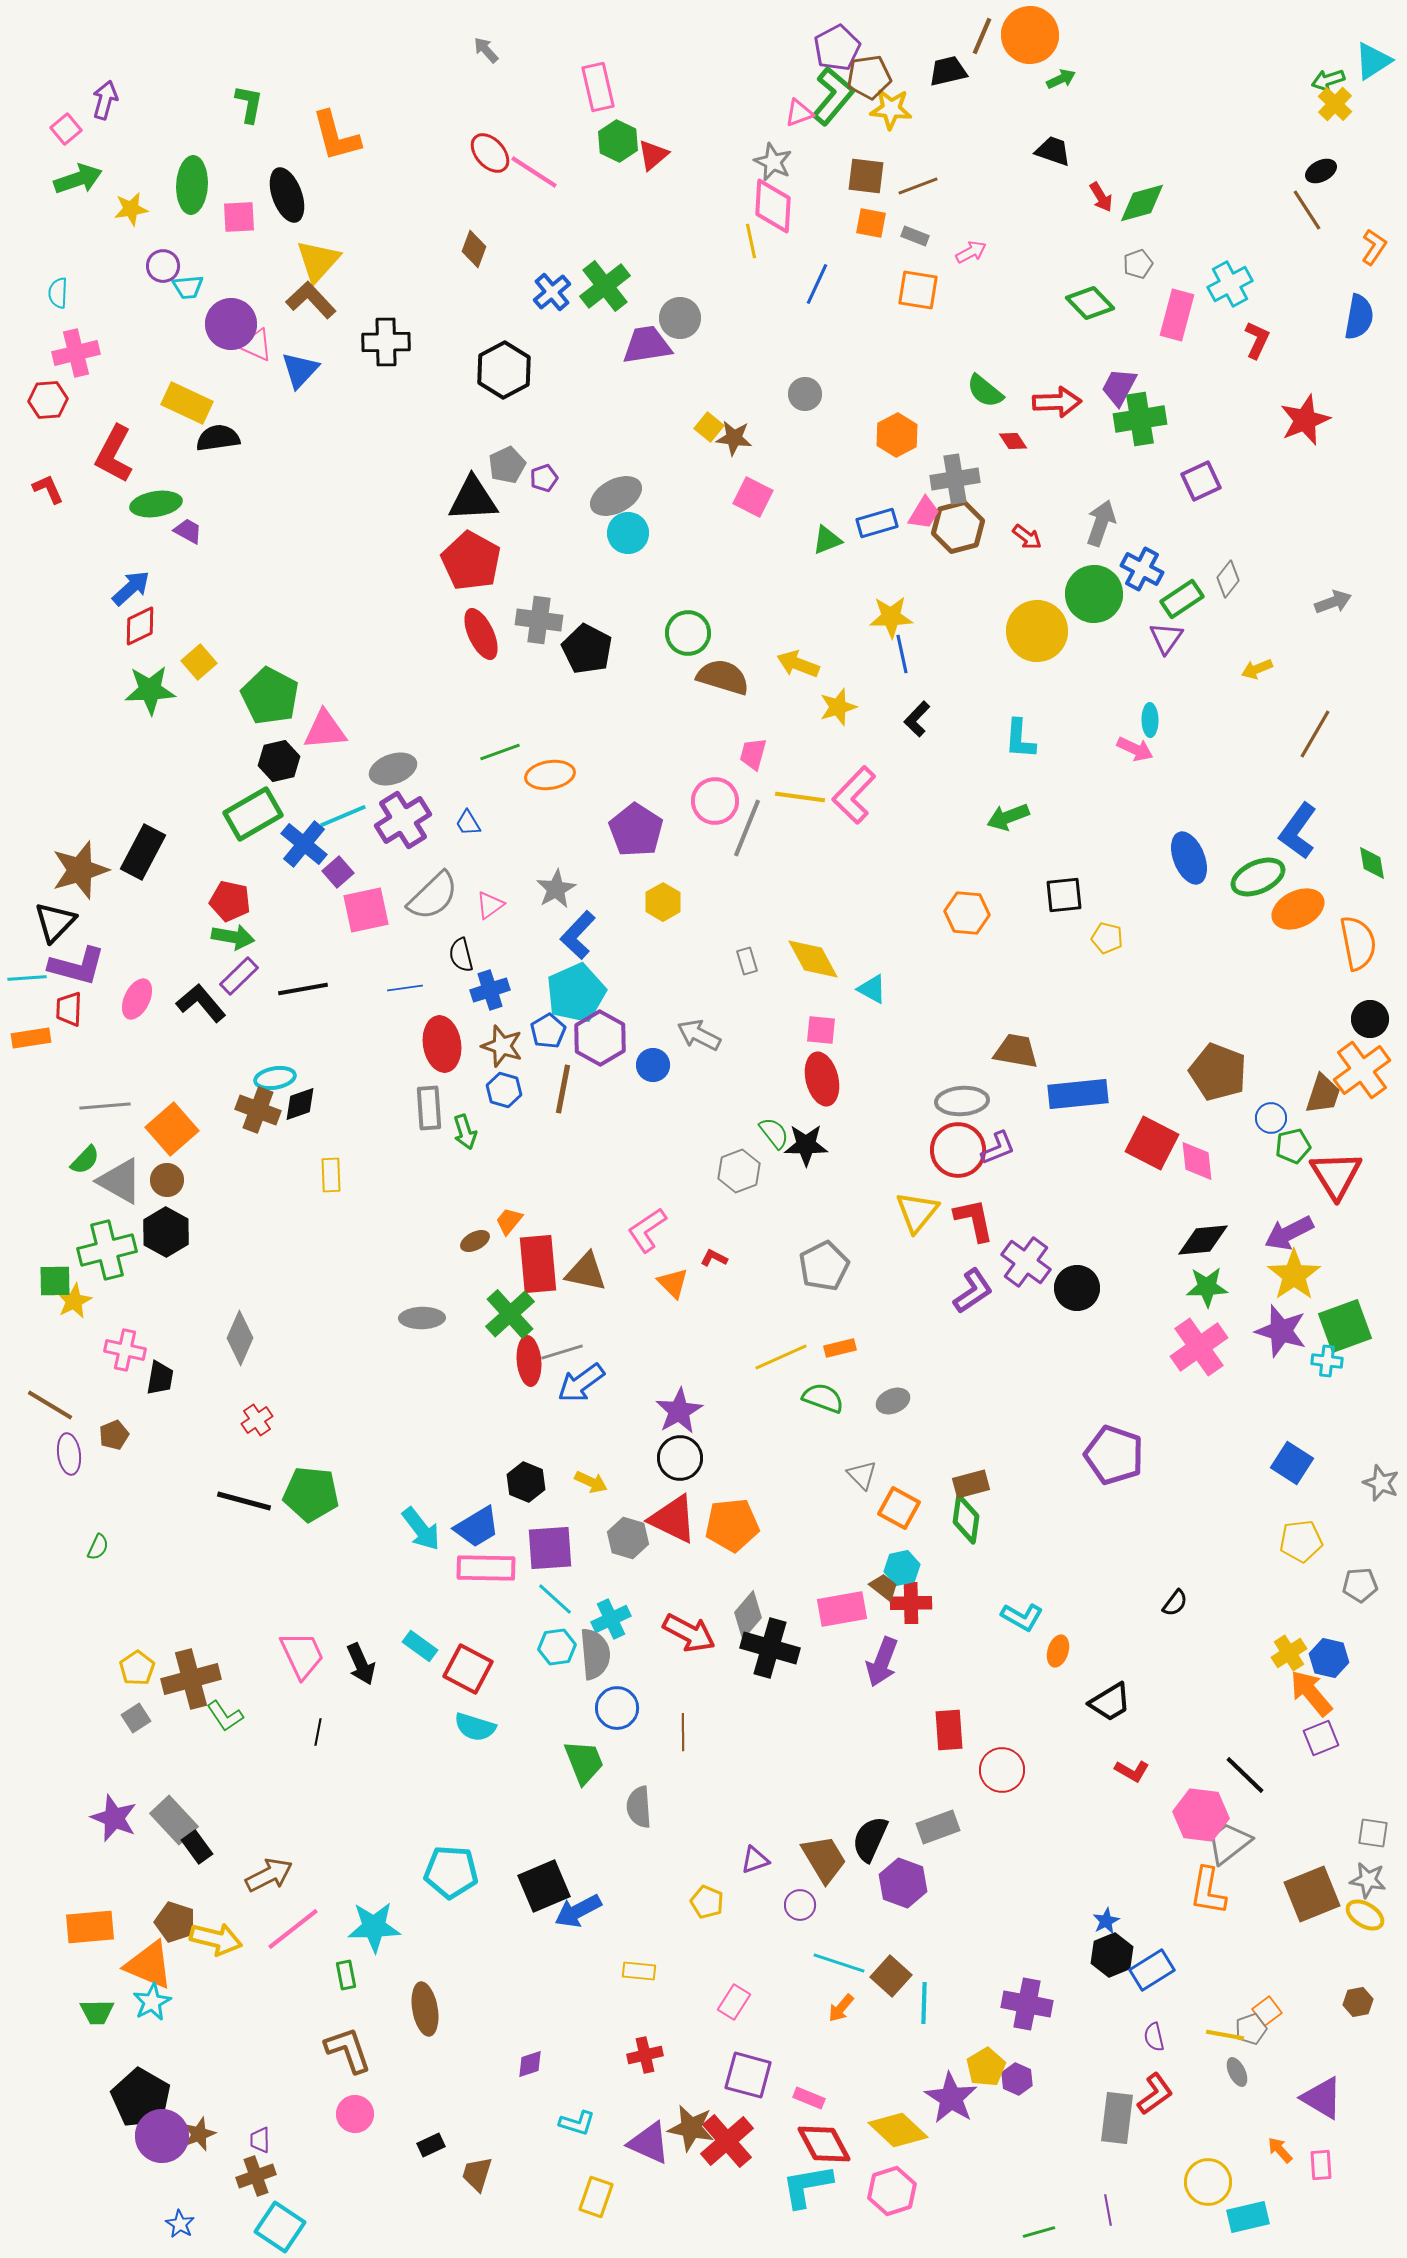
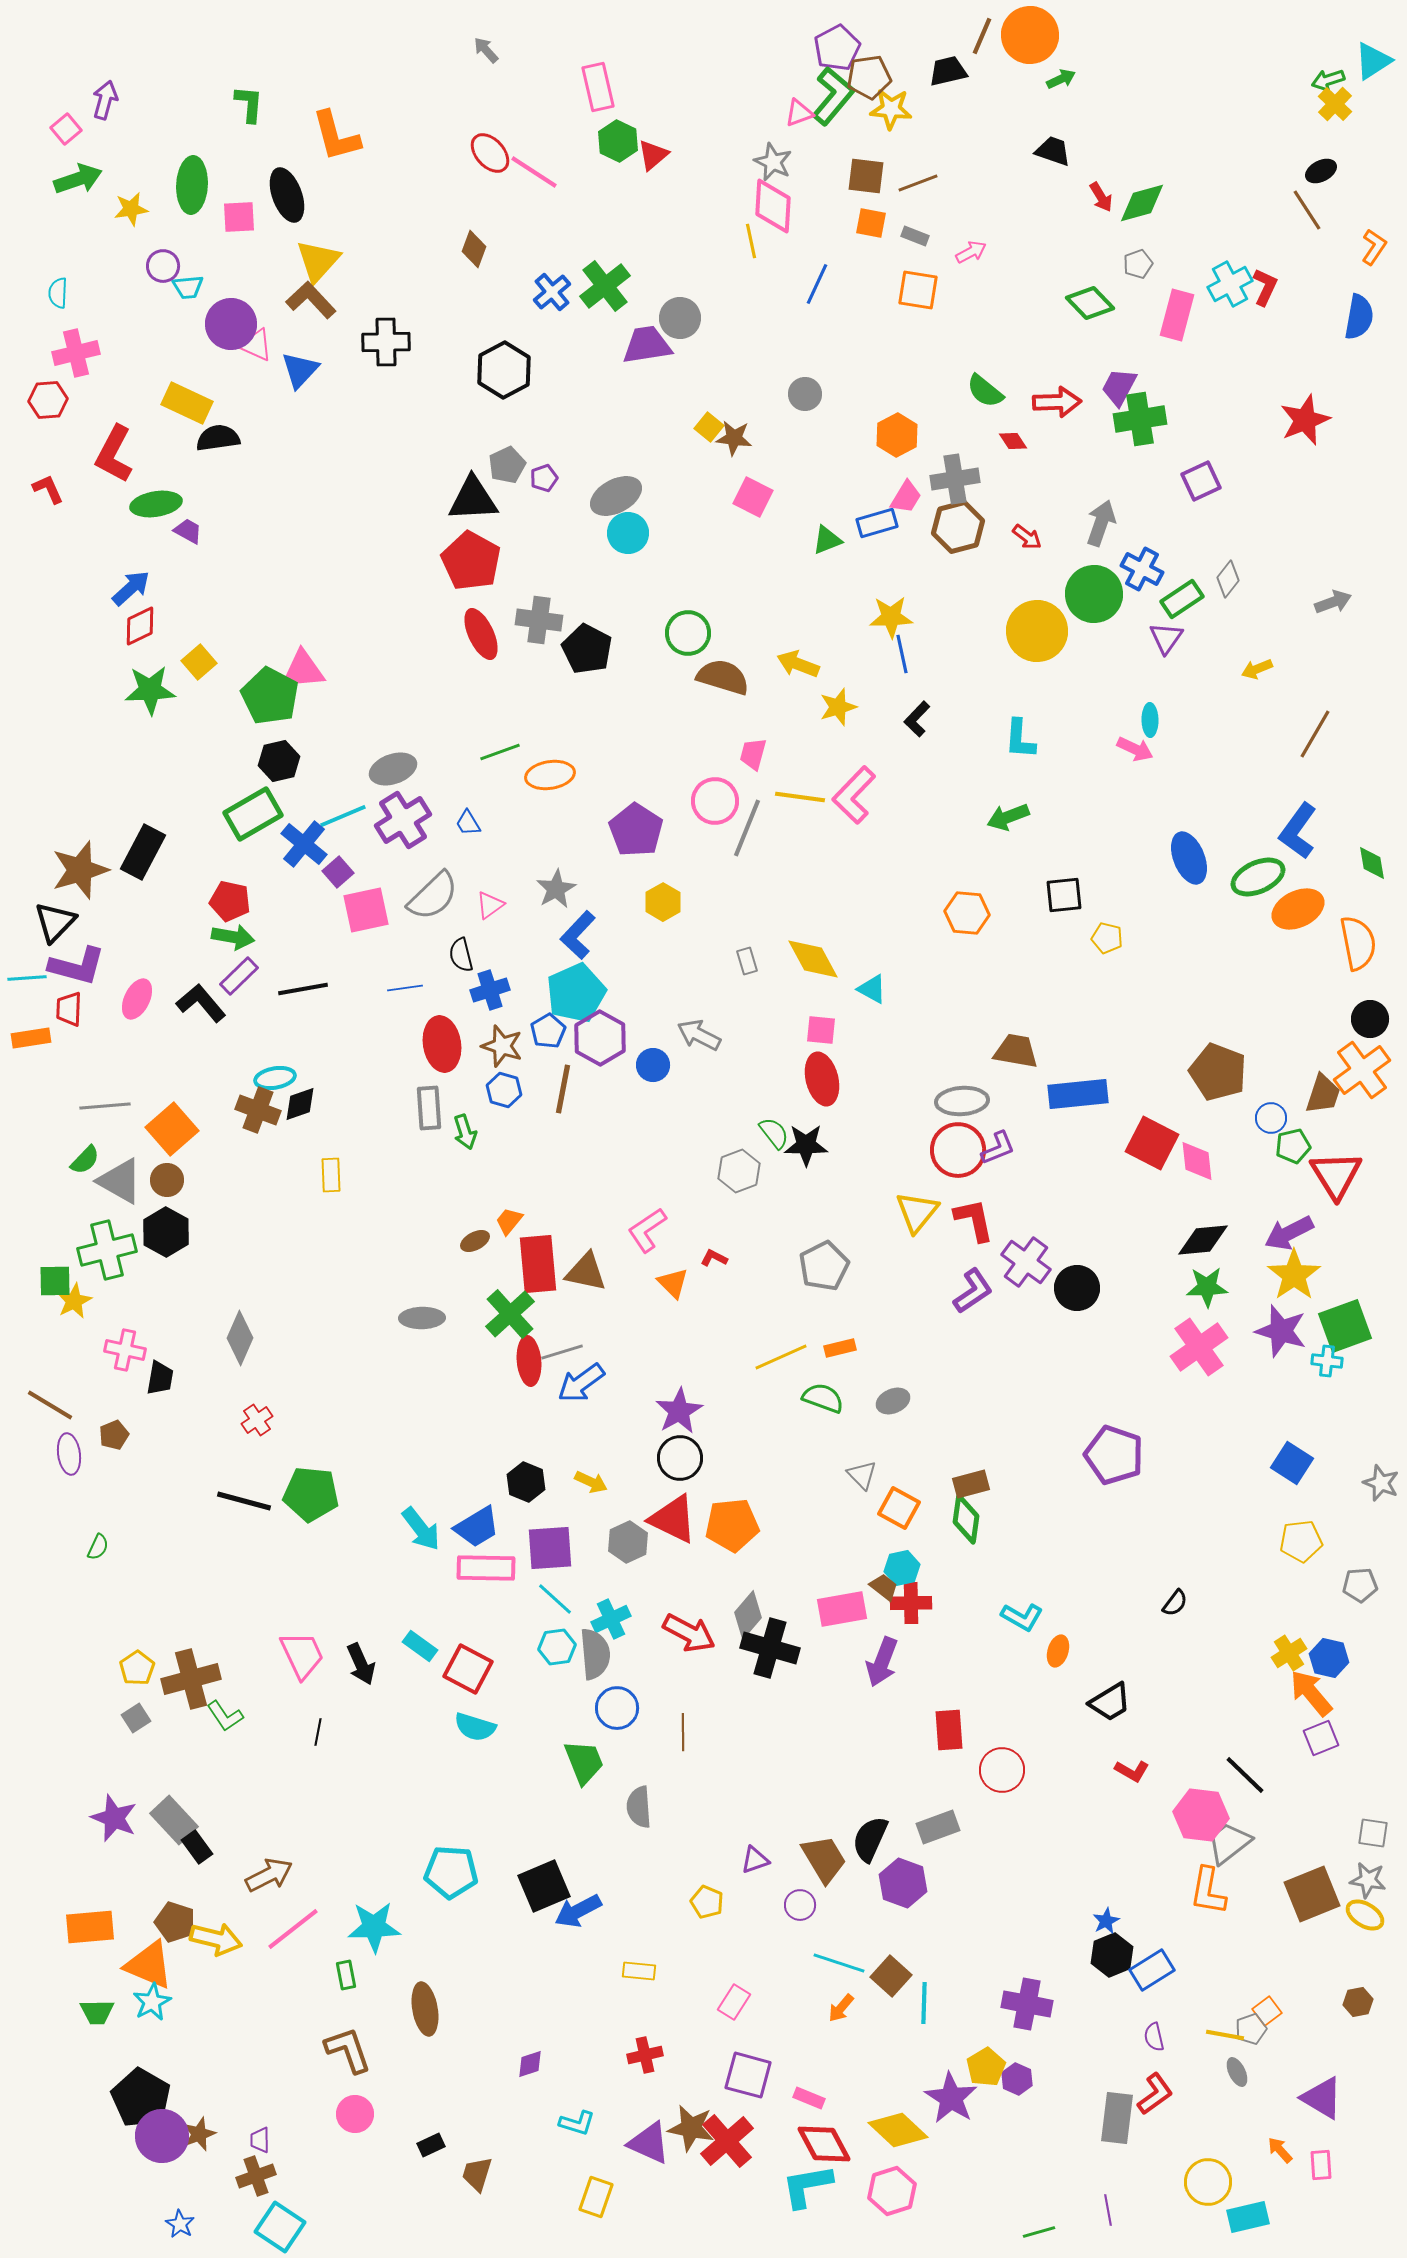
green L-shape at (249, 104): rotated 6 degrees counterclockwise
brown line at (918, 186): moved 3 px up
red L-shape at (1257, 340): moved 8 px right, 53 px up
pink trapezoid at (924, 513): moved 18 px left, 16 px up
pink triangle at (325, 730): moved 22 px left, 60 px up
gray hexagon at (628, 1538): moved 4 px down; rotated 18 degrees clockwise
